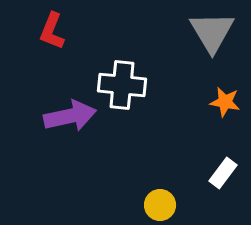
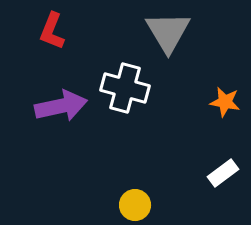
gray triangle: moved 44 px left
white cross: moved 3 px right, 3 px down; rotated 9 degrees clockwise
purple arrow: moved 9 px left, 10 px up
white rectangle: rotated 16 degrees clockwise
yellow circle: moved 25 px left
